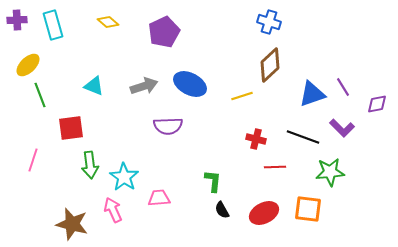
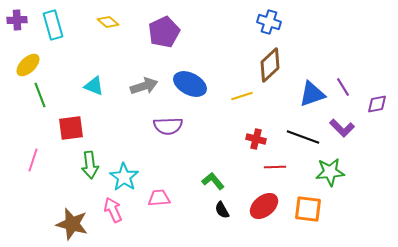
green L-shape: rotated 45 degrees counterclockwise
red ellipse: moved 7 px up; rotated 12 degrees counterclockwise
